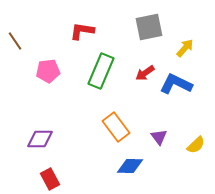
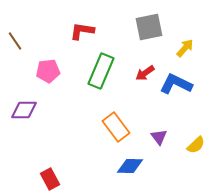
purple diamond: moved 16 px left, 29 px up
